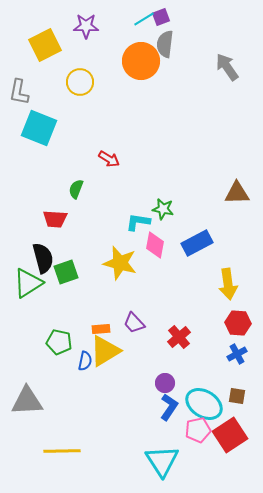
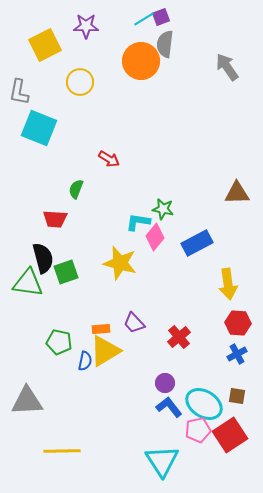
pink diamond: moved 8 px up; rotated 28 degrees clockwise
green triangle: rotated 40 degrees clockwise
blue L-shape: rotated 72 degrees counterclockwise
